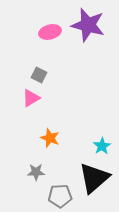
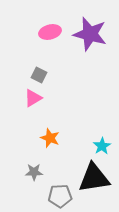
purple star: moved 2 px right, 9 px down
pink triangle: moved 2 px right
gray star: moved 2 px left
black triangle: rotated 32 degrees clockwise
